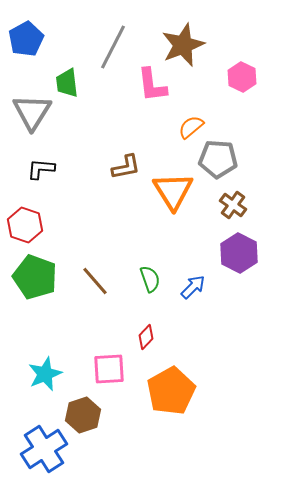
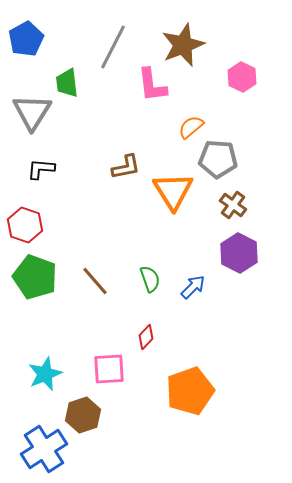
orange pentagon: moved 19 px right; rotated 9 degrees clockwise
